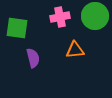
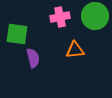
green square: moved 6 px down
